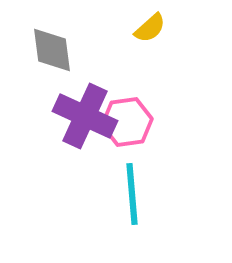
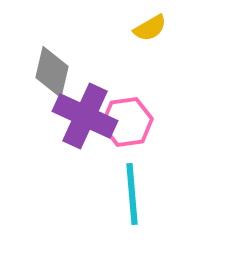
yellow semicircle: rotated 12 degrees clockwise
gray diamond: moved 22 px down; rotated 21 degrees clockwise
